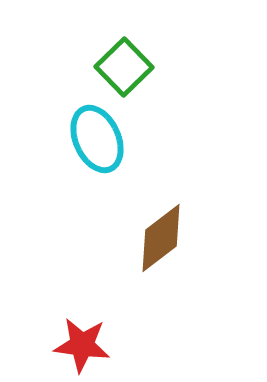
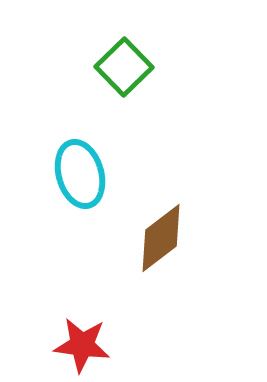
cyan ellipse: moved 17 px left, 35 px down; rotated 8 degrees clockwise
